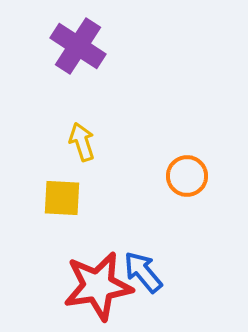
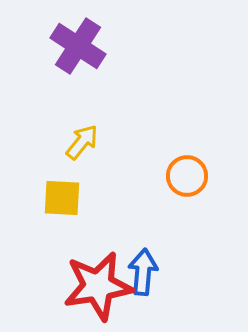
yellow arrow: rotated 57 degrees clockwise
blue arrow: rotated 45 degrees clockwise
